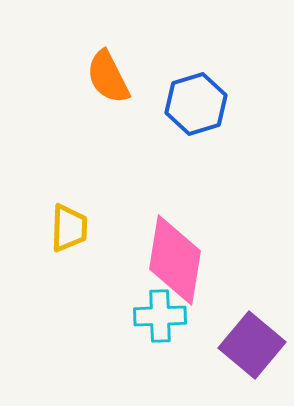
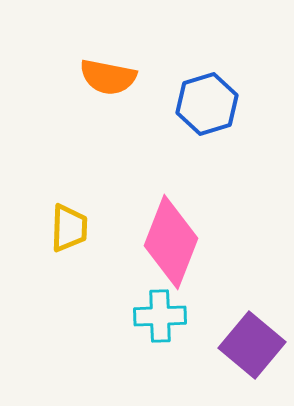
orange semicircle: rotated 52 degrees counterclockwise
blue hexagon: moved 11 px right
pink diamond: moved 4 px left, 18 px up; rotated 12 degrees clockwise
